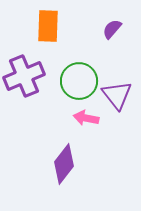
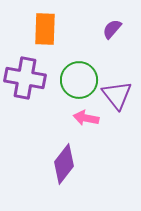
orange rectangle: moved 3 px left, 3 px down
purple cross: moved 1 px right, 2 px down; rotated 33 degrees clockwise
green circle: moved 1 px up
